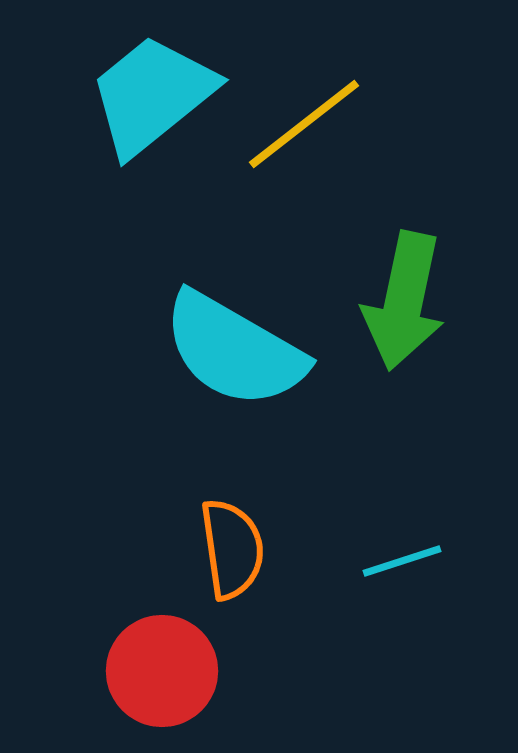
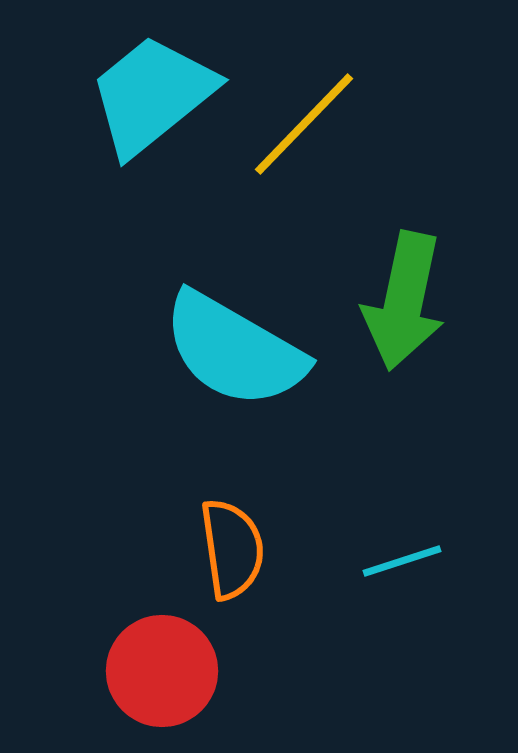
yellow line: rotated 8 degrees counterclockwise
